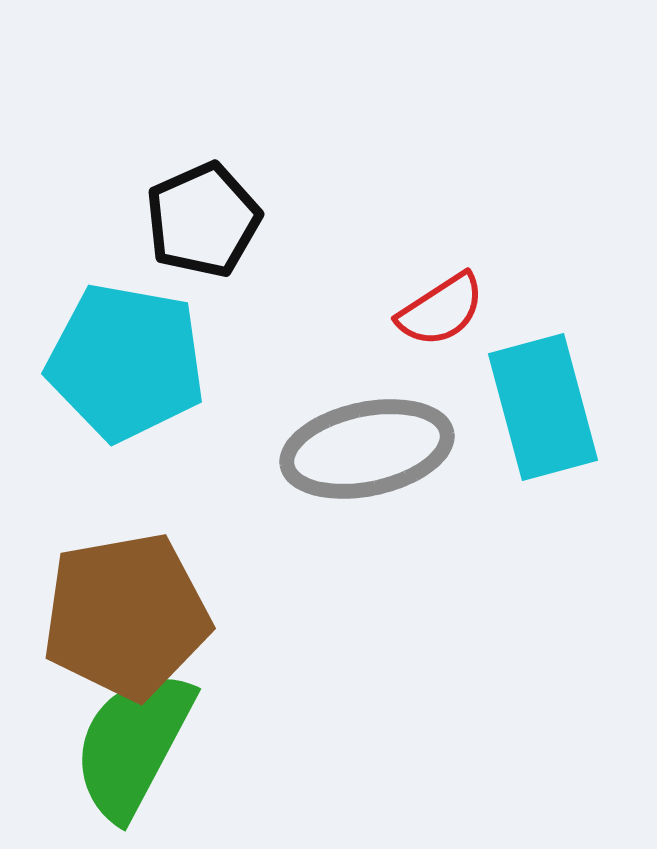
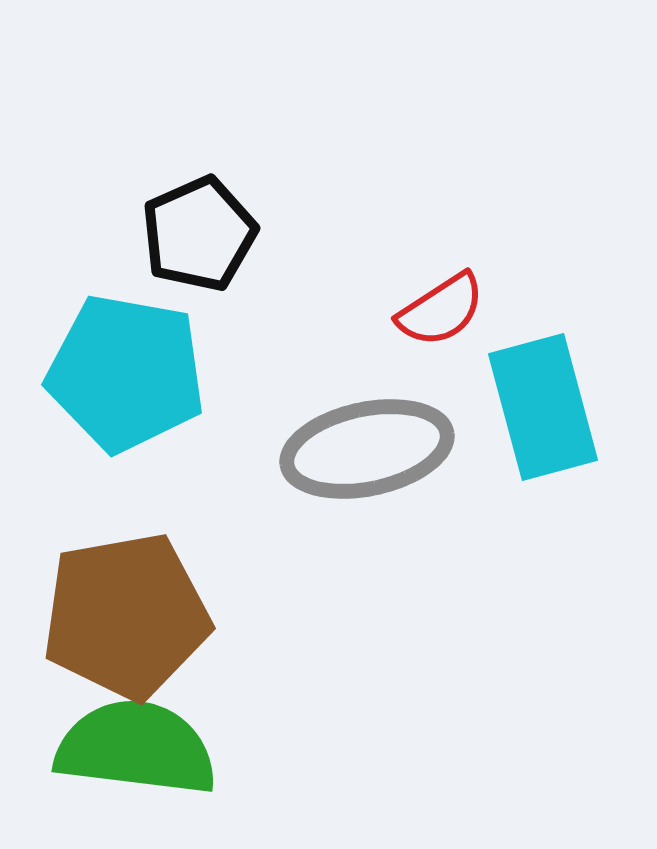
black pentagon: moved 4 px left, 14 px down
cyan pentagon: moved 11 px down
green semicircle: moved 3 px right, 4 px down; rotated 69 degrees clockwise
